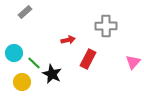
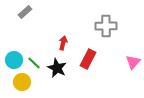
red arrow: moved 5 px left, 3 px down; rotated 64 degrees counterclockwise
cyan circle: moved 7 px down
black star: moved 5 px right, 6 px up
